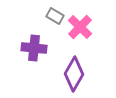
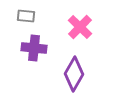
gray rectangle: moved 29 px left; rotated 24 degrees counterclockwise
